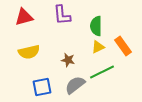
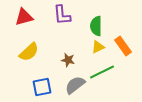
yellow semicircle: rotated 30 degrees counterclockwise
